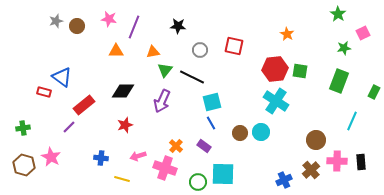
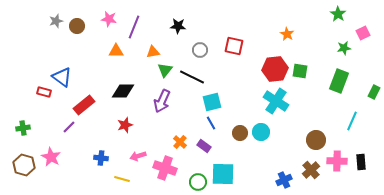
orange cross at (176, 146): moved 4 px right, 4 px up
